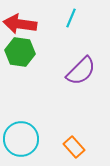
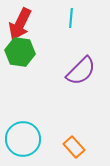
cyan line: rotated 18 degrees counterclockwise
red arrow: rotated 72 degrees counterclockwise
cyan circle: moved 2 px right
